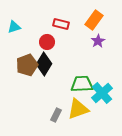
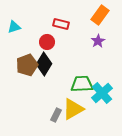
orange rectangle: moved 6 px right, 5 px up
yellow triangle: moved 5 px left; rotated 10 degrees counterclockwise
